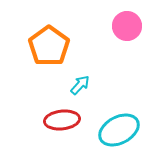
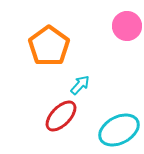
red ellipse: moved 1 px left, 4 px up; rotated 40 degrees counterclockwise
